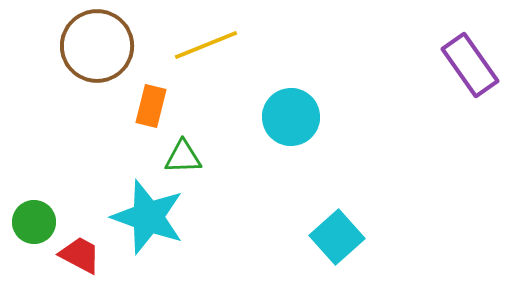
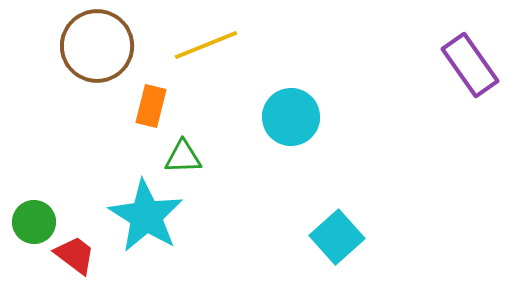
cyan star: moved 2 px left, 1 px up; rotated 12 degrees clockwise
red trapezoid: moved 5 px left; rotated 9 degrees clockwise
